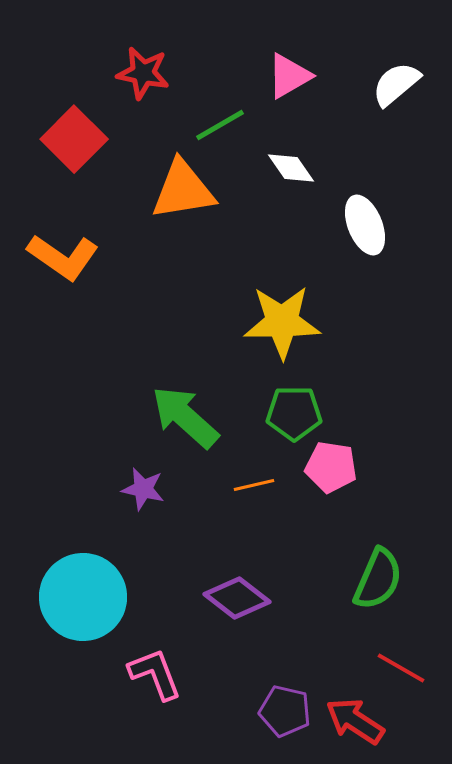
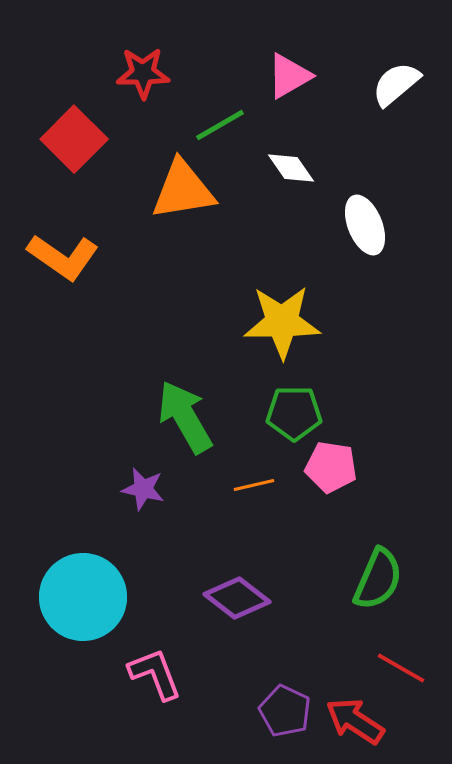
red star: rotated 12 degrees counterclockwise
green arrow: rotated 18 degrees clockwise
purple pentagon: rotated 12 degrees clockwise
